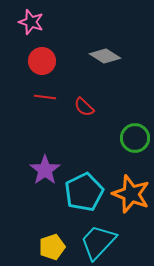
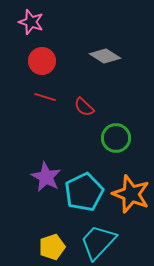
red line: rotated 10 degrees clockwise
green circle: moved 19 px left
purple star: moved 1 px right, 7 px down; rotated 8 degrees counterclockwise
